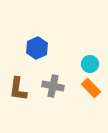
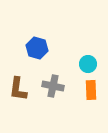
blue hexagon: rotated 20 degrees counterclockwise
cyan circle: moved 2 px left
orange rectangle: moved 2 px down; rotated 42 degrees clockwise
